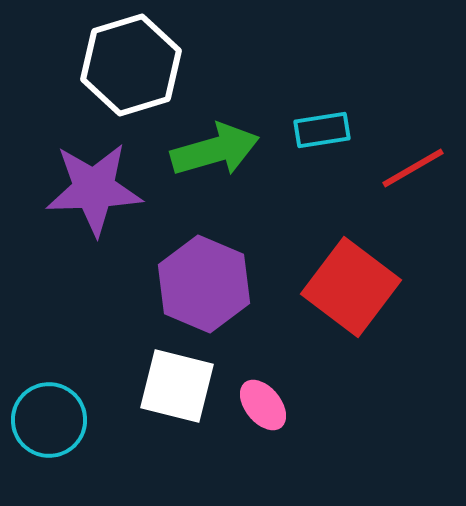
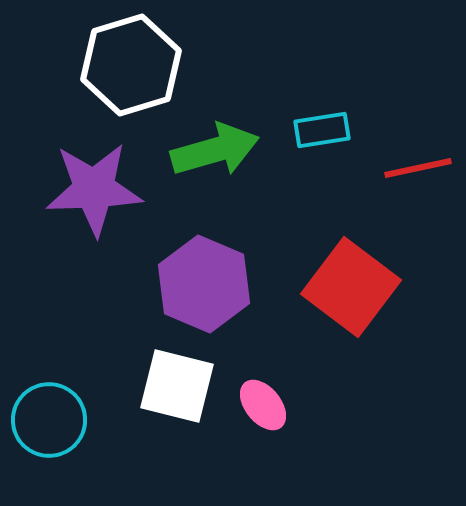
red line: moved 5 px right; rotated 18 degrees clockwise
